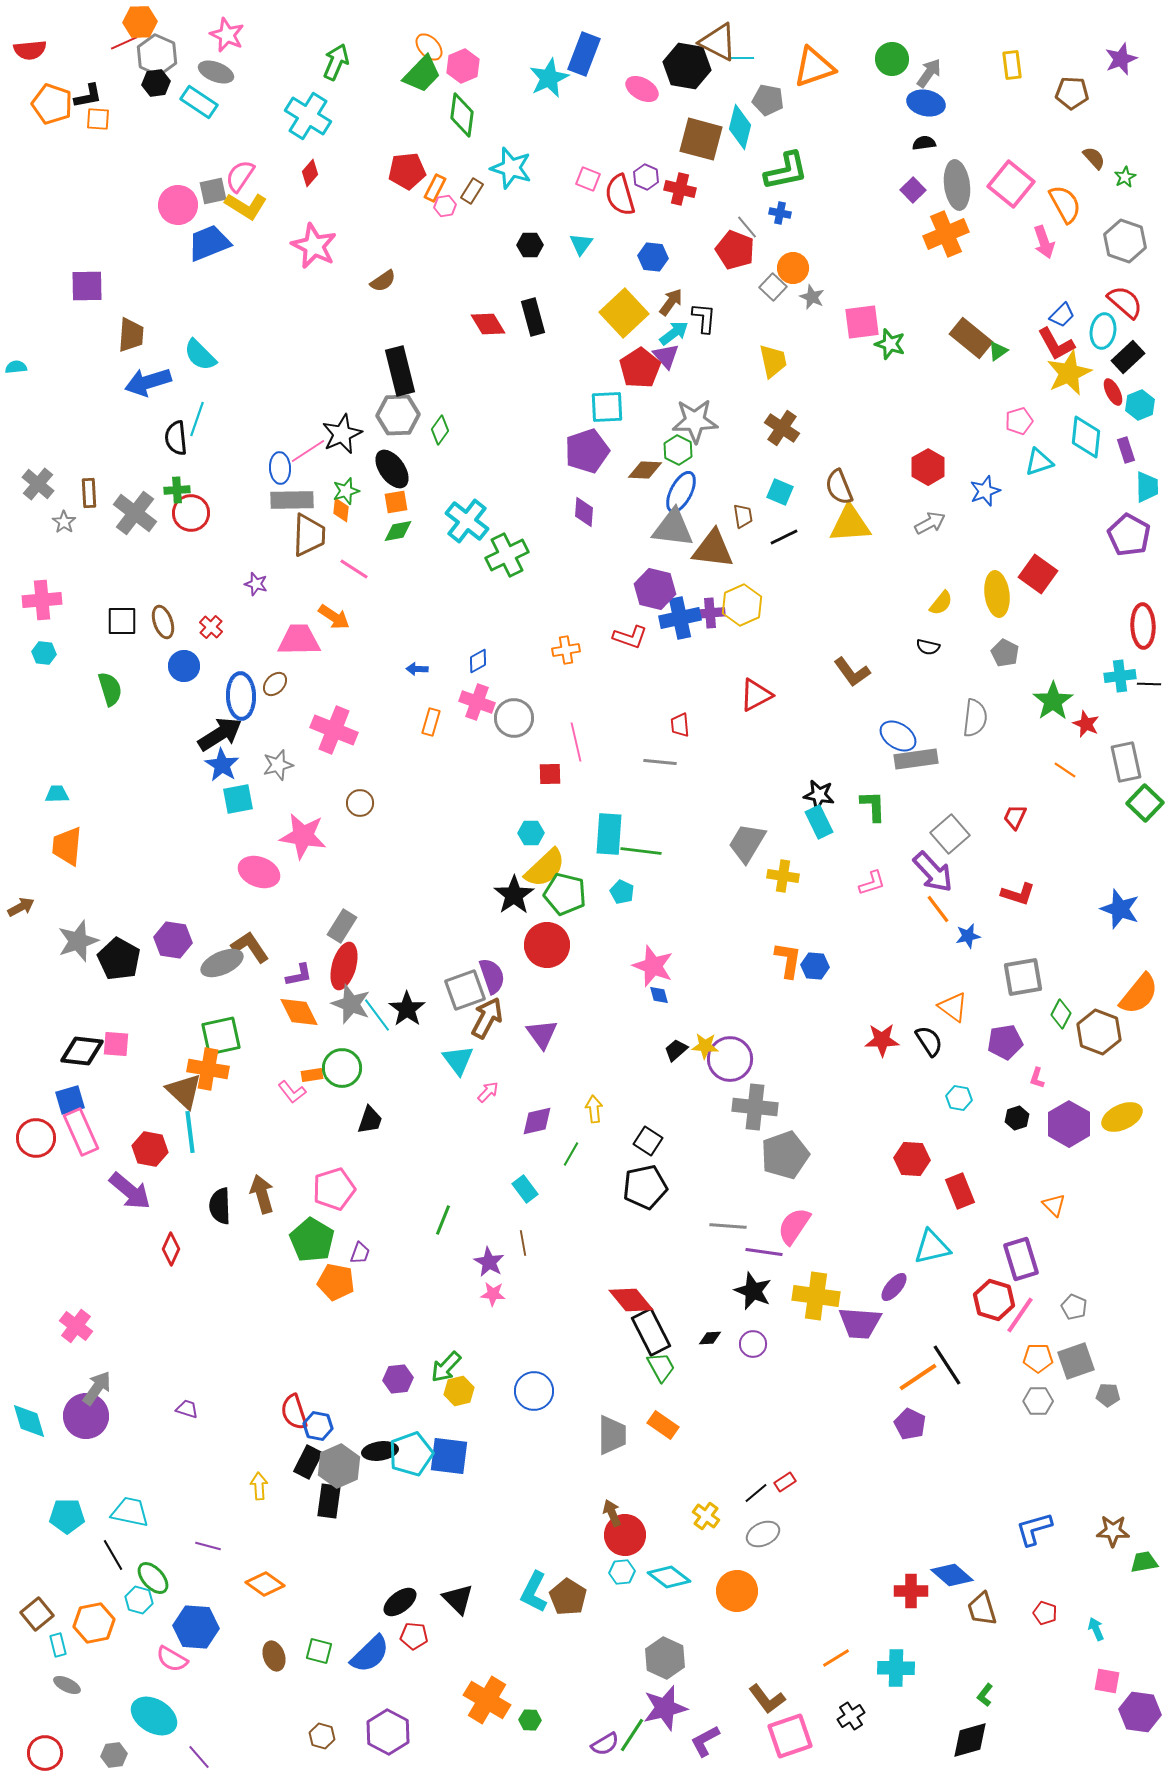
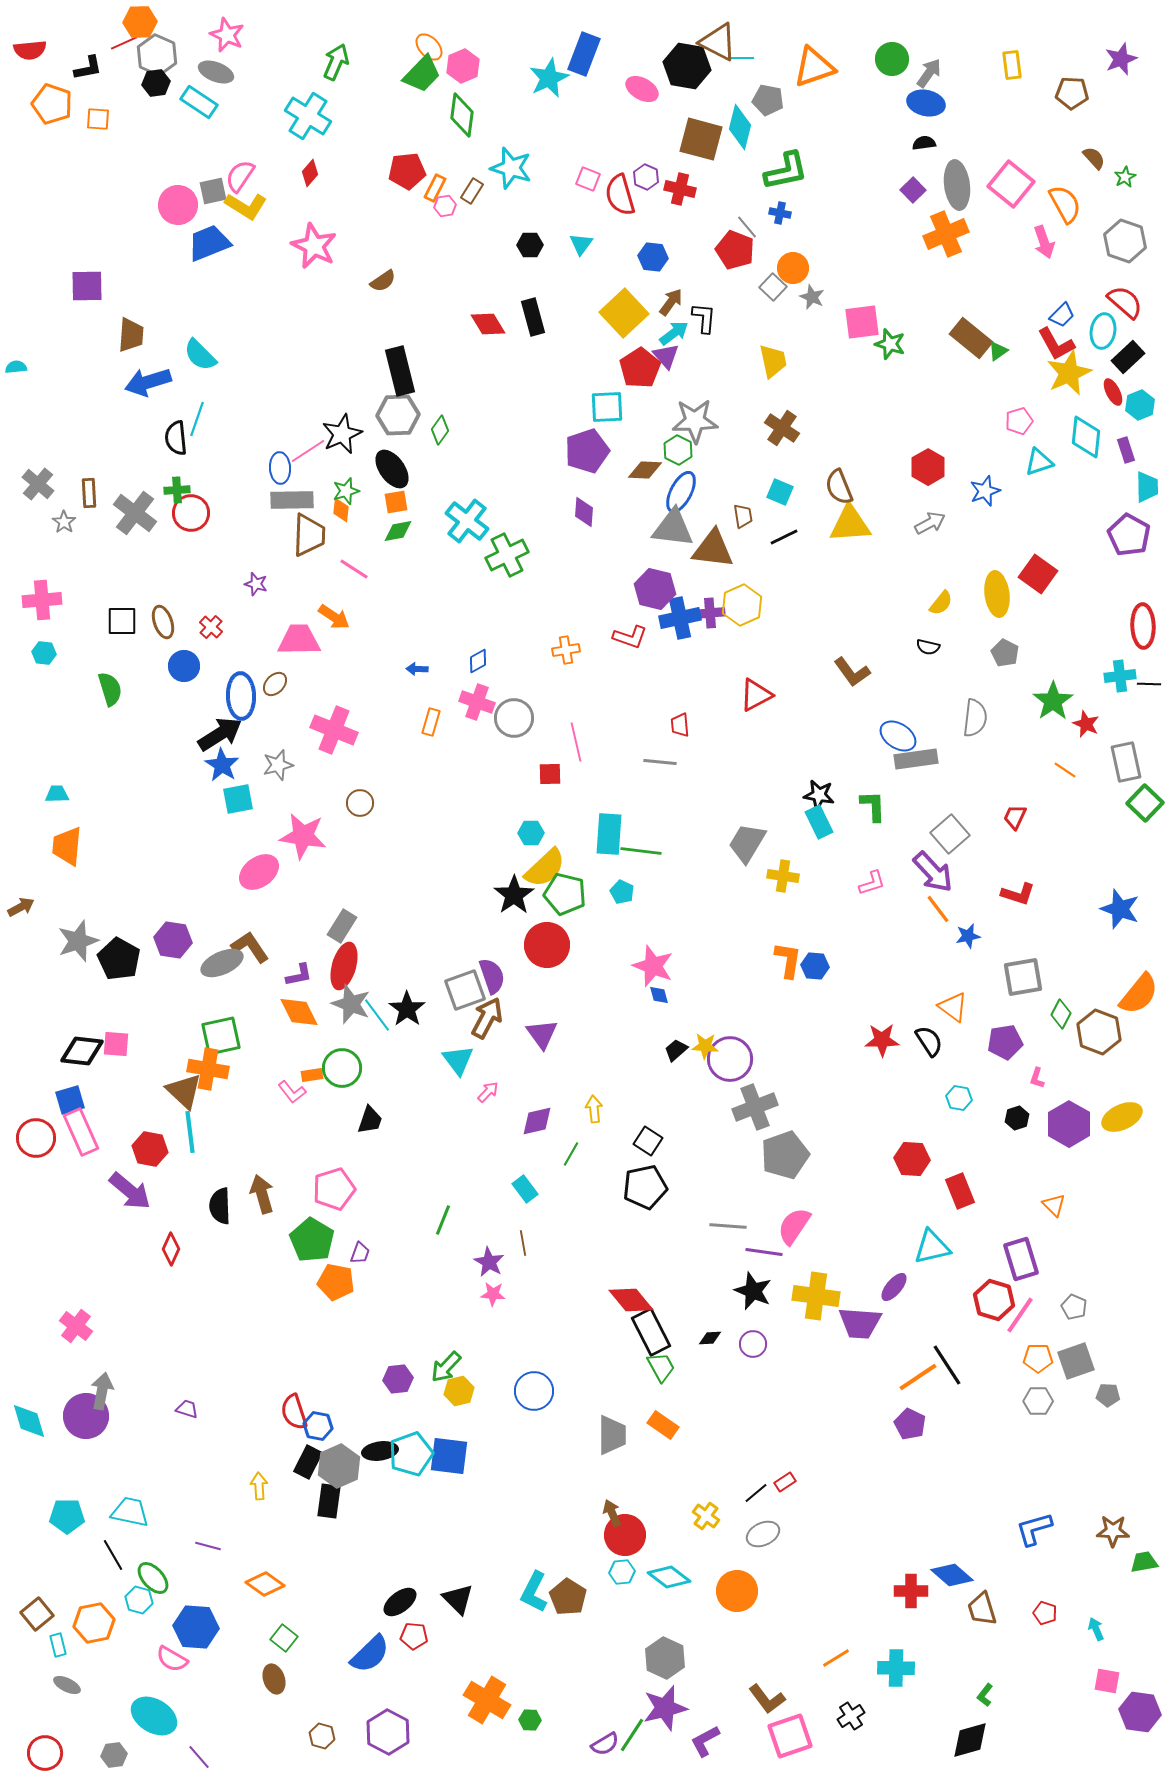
black L-shape at (88, 96): moved 28 px up
pink ellipse at (259, 872): rotated 57 degrees counterclockwise
gray cross at (755, 1107): rotated 27 degrees counterclockwise
gray arrow at (97, 1388): moved 5 px right, 3 px down; rotated 24 degrees counterclockwise
green square at (319, 1651): moved 35 px left, 13 px up; rotated 24 degrees clockwise
brown ellipse at (274, 1656): moved 23 px down
